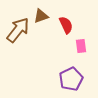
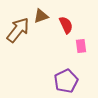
purple pentagon: moved 5 px left, 2 px down
